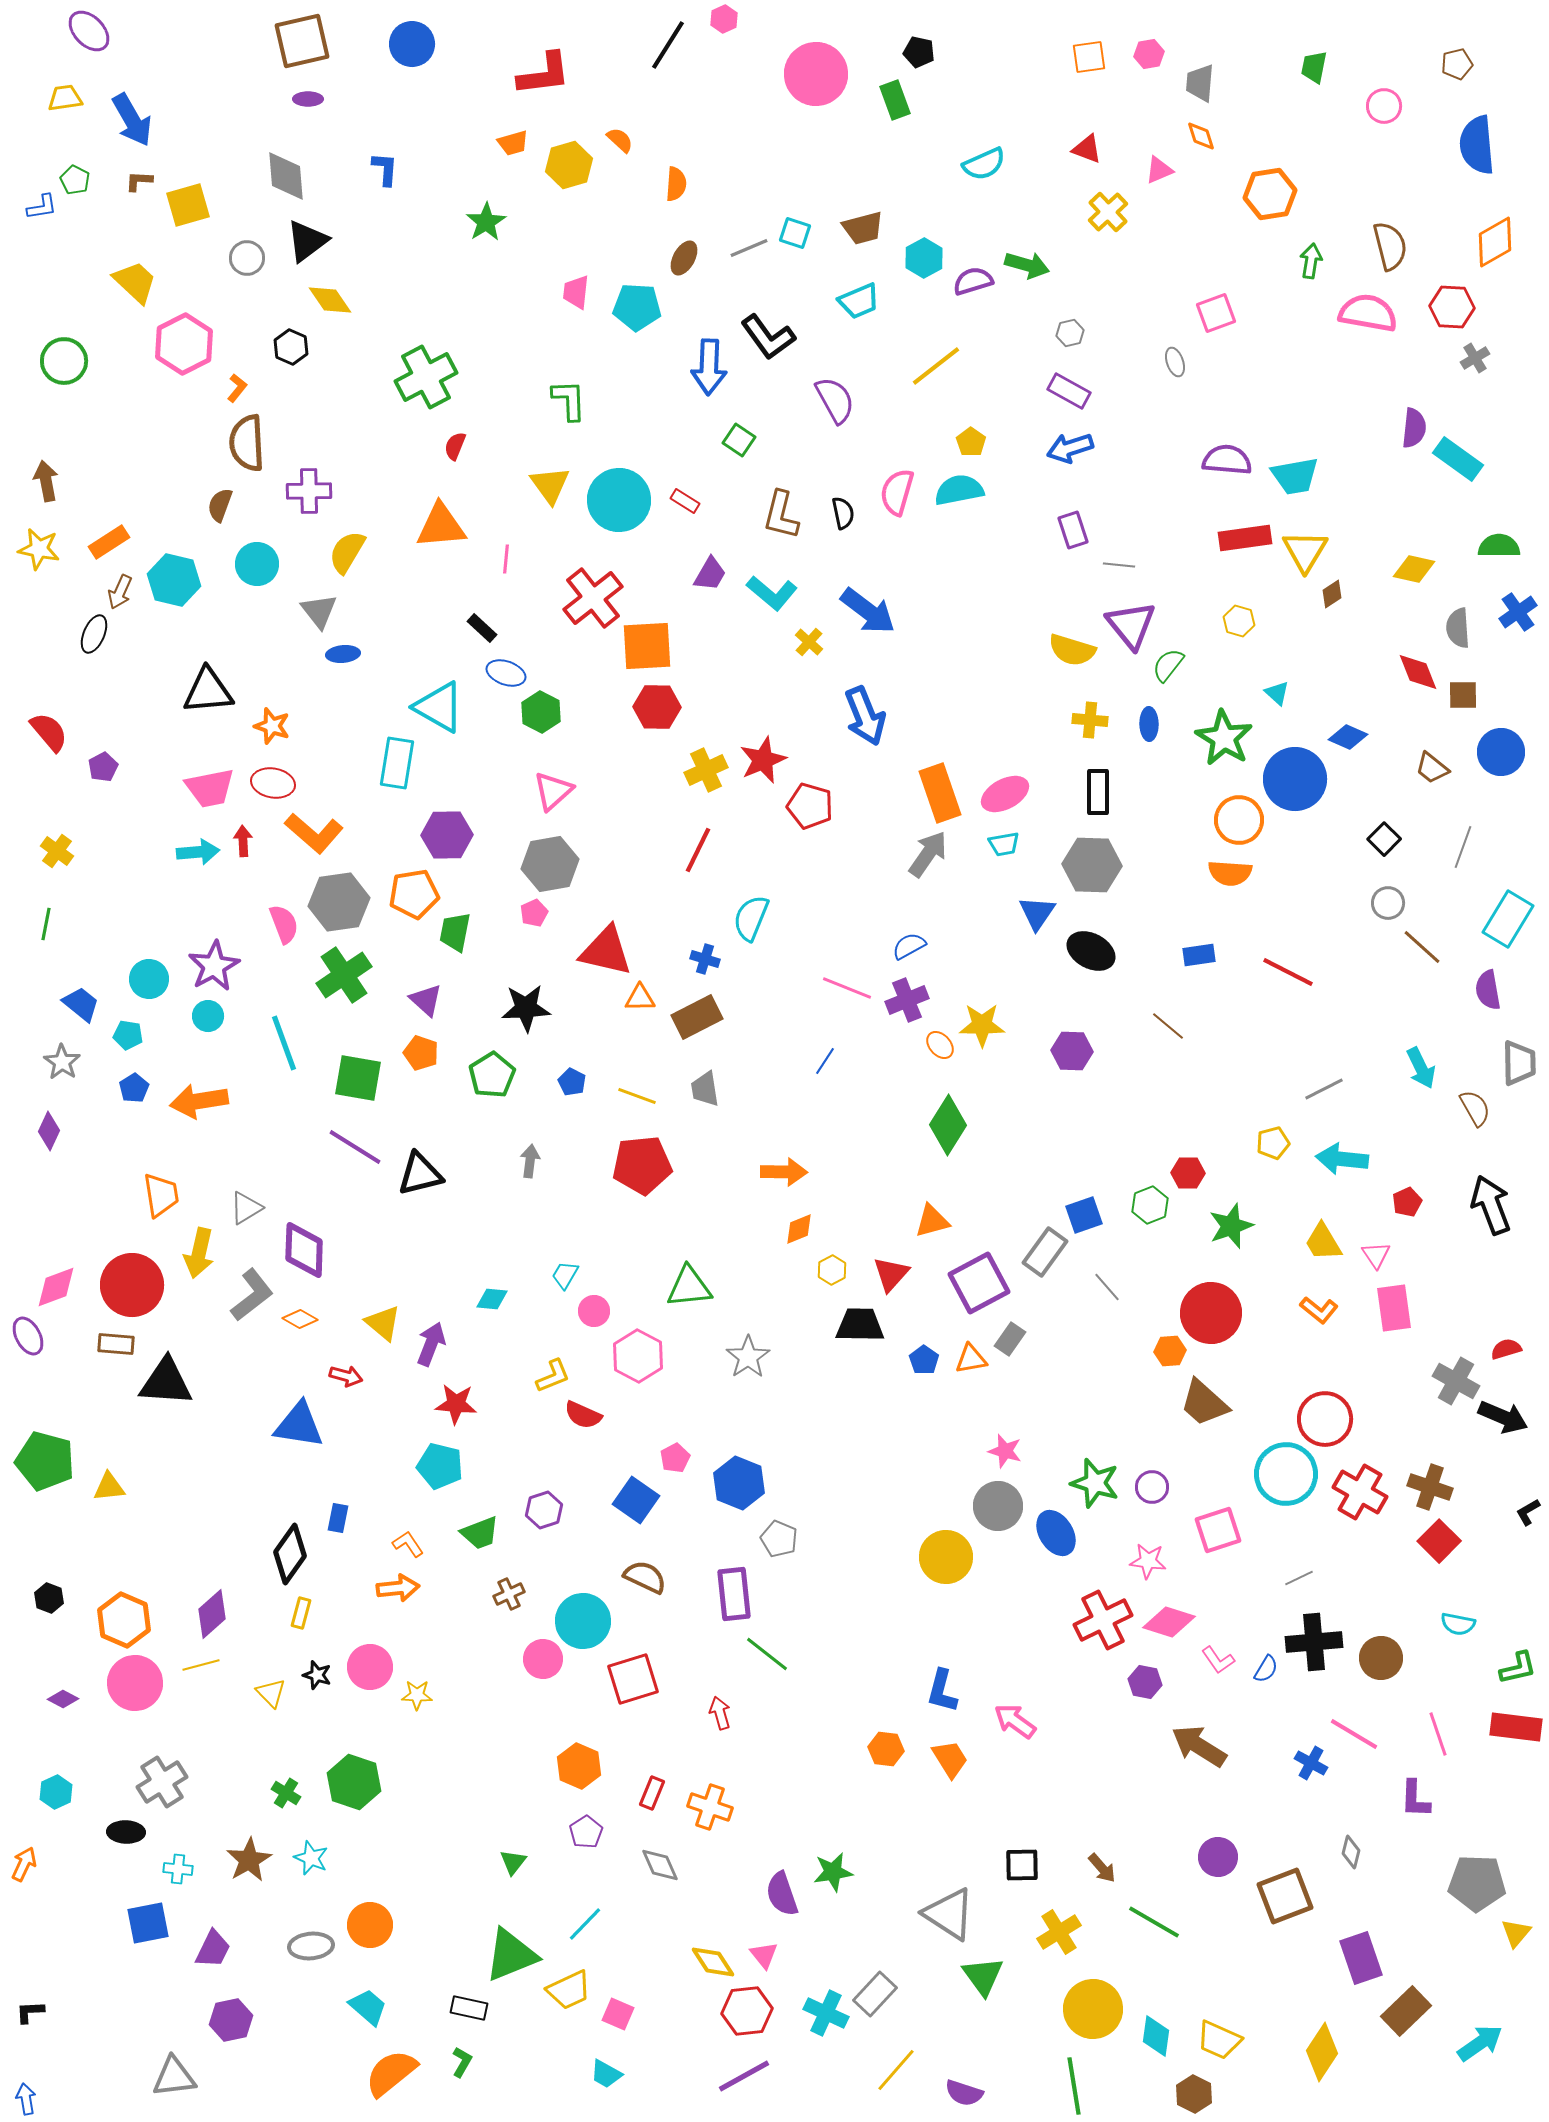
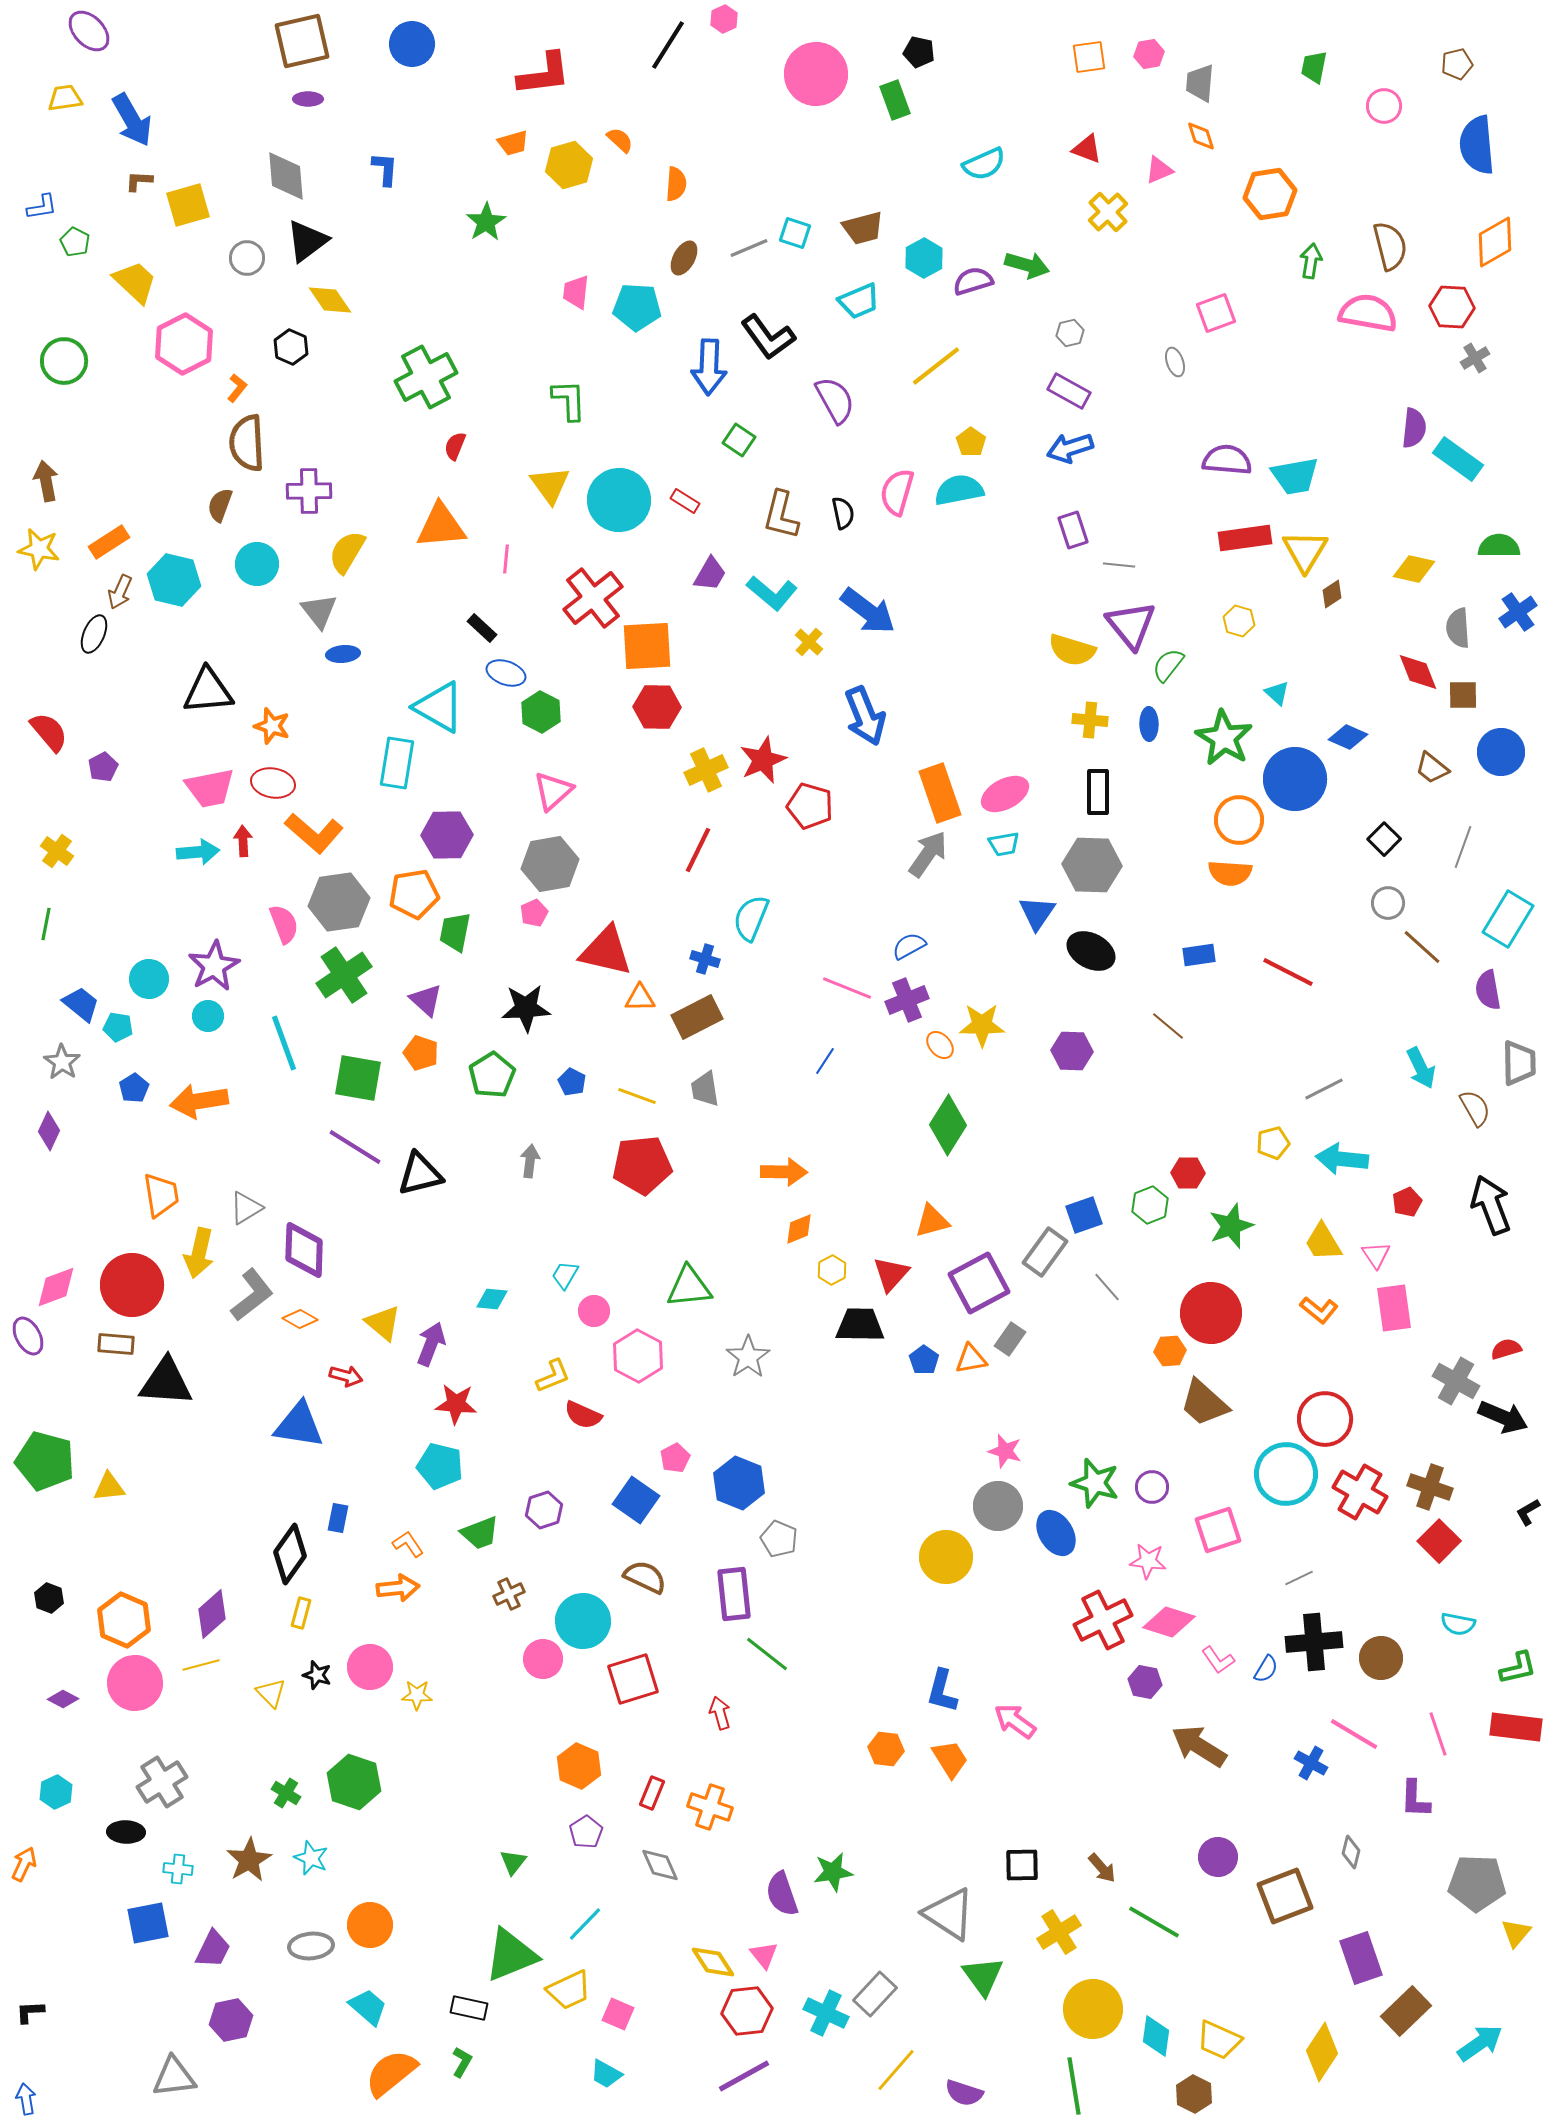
green pentagon at (75, 180): moved 62 px down
cyan pentagon at (128, 1035): moved 10 px left, 8 px up
